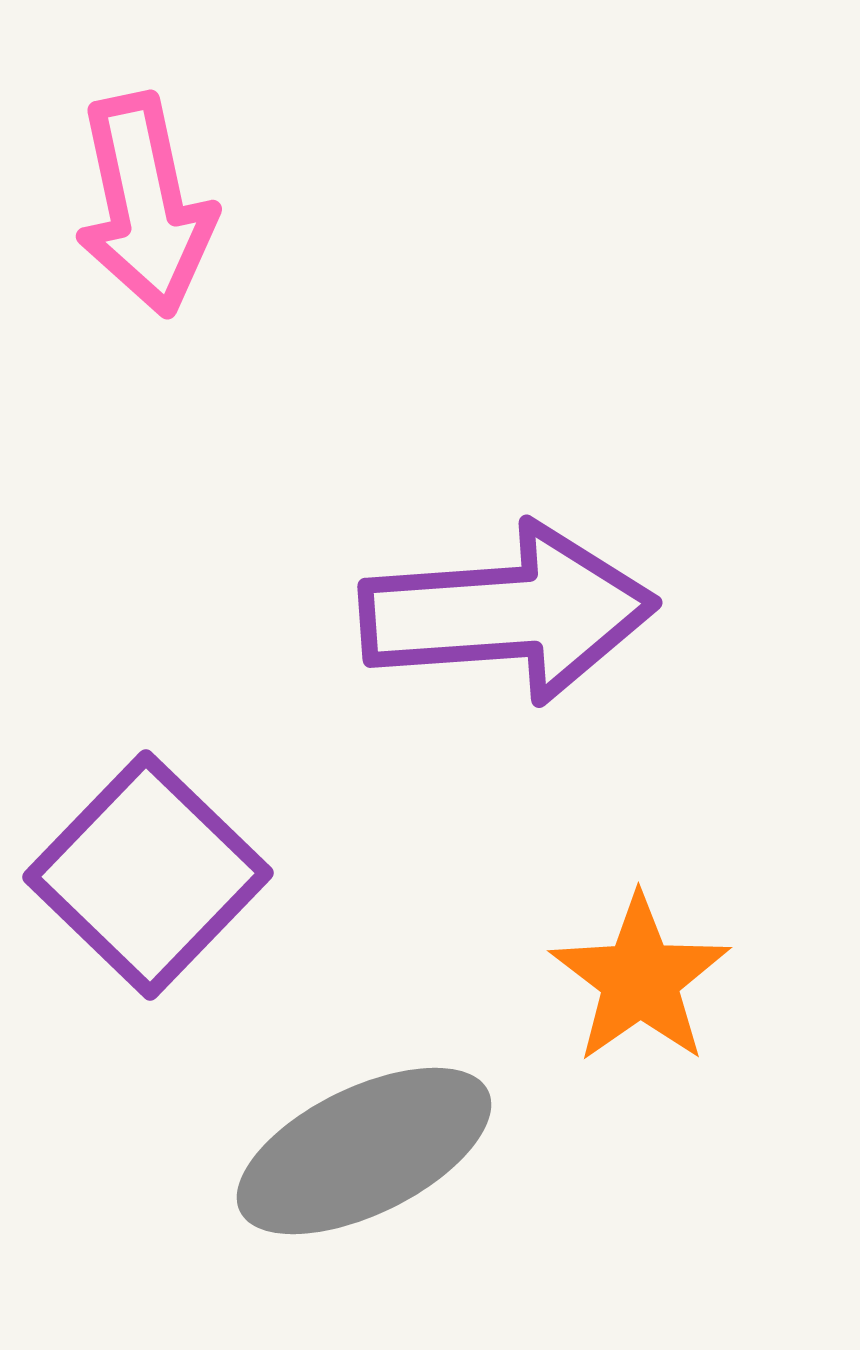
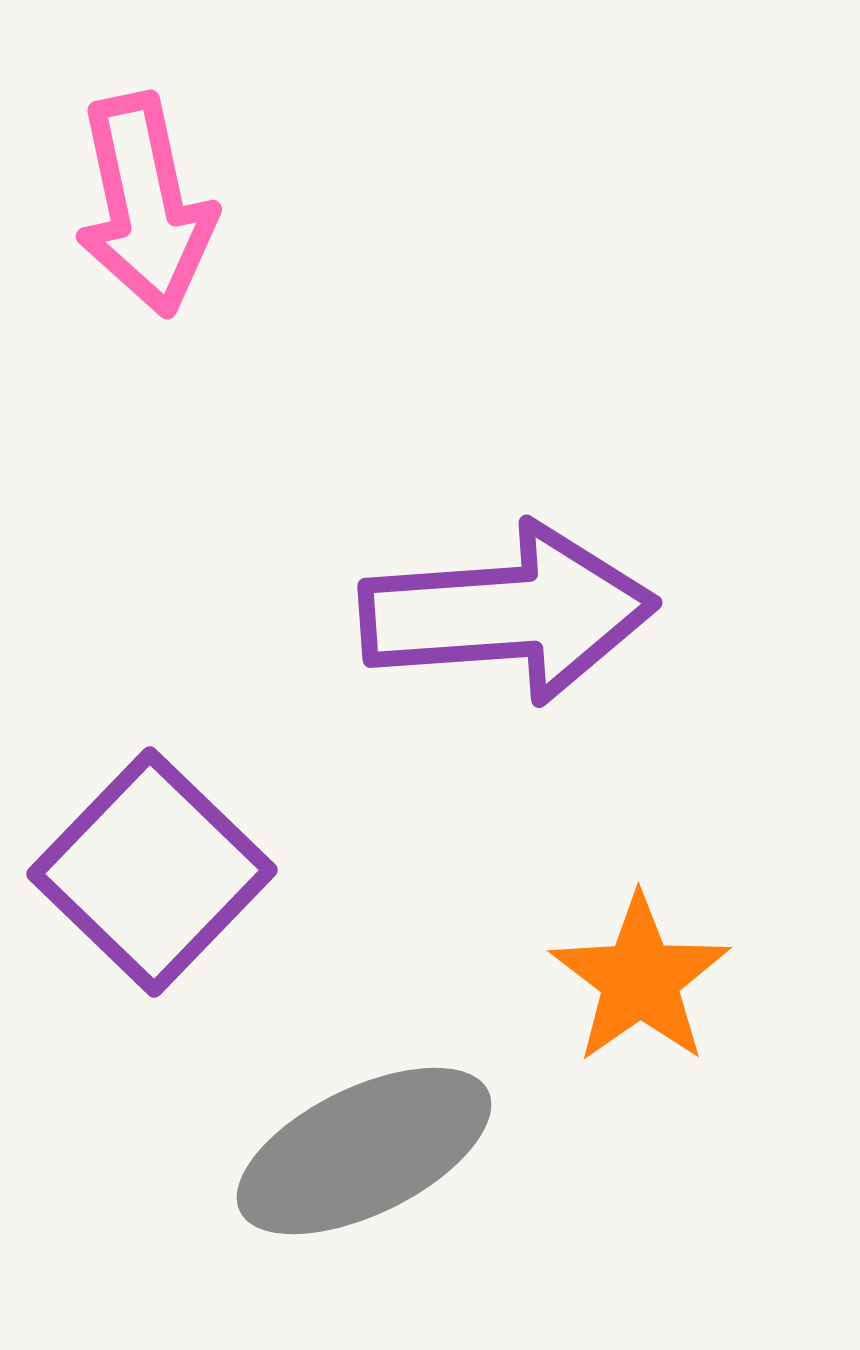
purple square: moved 4 px right, 3 px up
